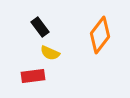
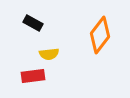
black rectangle: moved 7 px left, 4 px up; rotated 24 degrees counterclockwise
yellow semicircle: moved 1 px left, 1 px down; rotated 30 degrees counterclockwise
